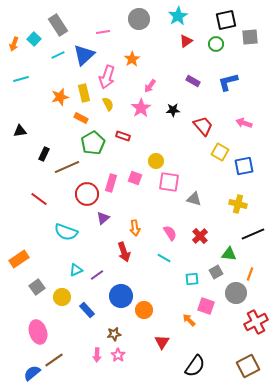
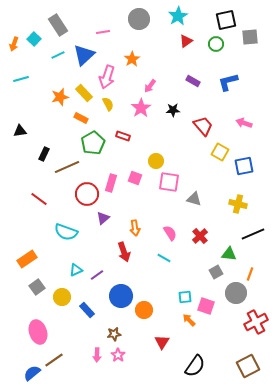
yellow rectangle at (84, 93): rotated 30 degrees counterclockwise
orange rectangle at (19, 259): moved 8 px right
cyan square at (192, 279): moved 7 px left, 18 px down
